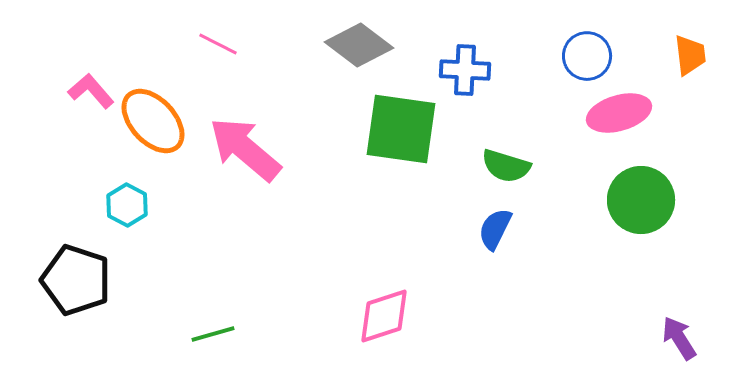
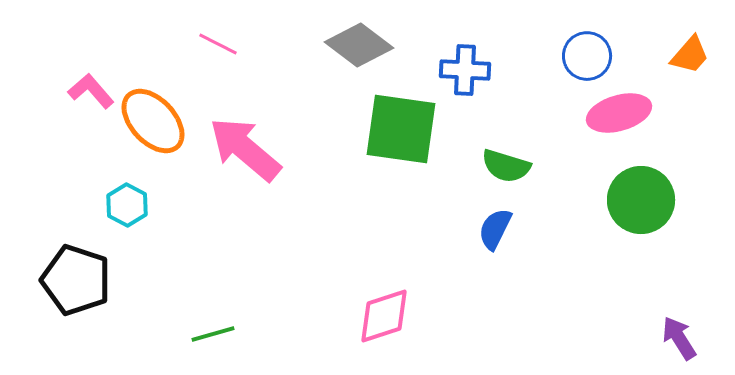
orange trapezoid: rotated 48 degrees clockwise
